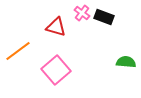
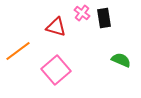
black rectangle: moved 1 px down; rotated 60 degrees clockwise
green semicircle: moved 5 px left, 2 px up; rotated 18 degrees clockwise
